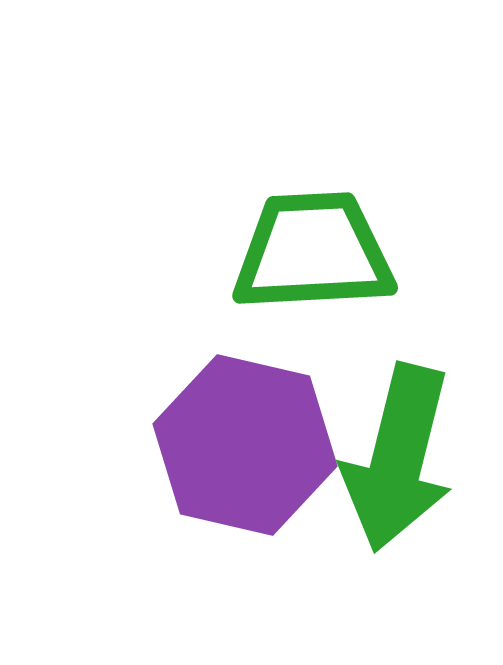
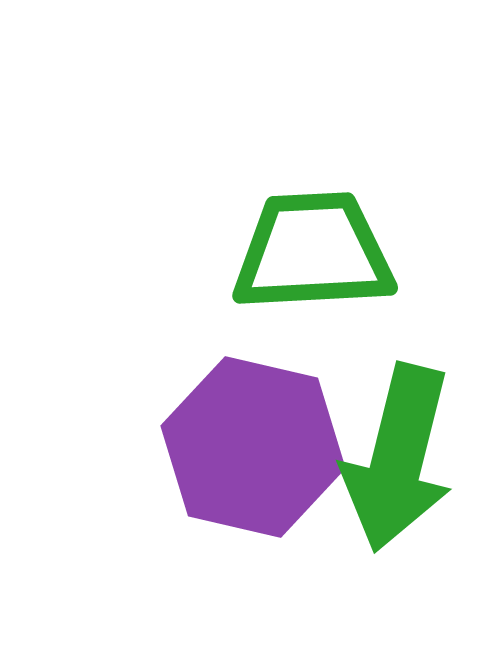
purple hexagon: moved 8 px right, 2 px down
